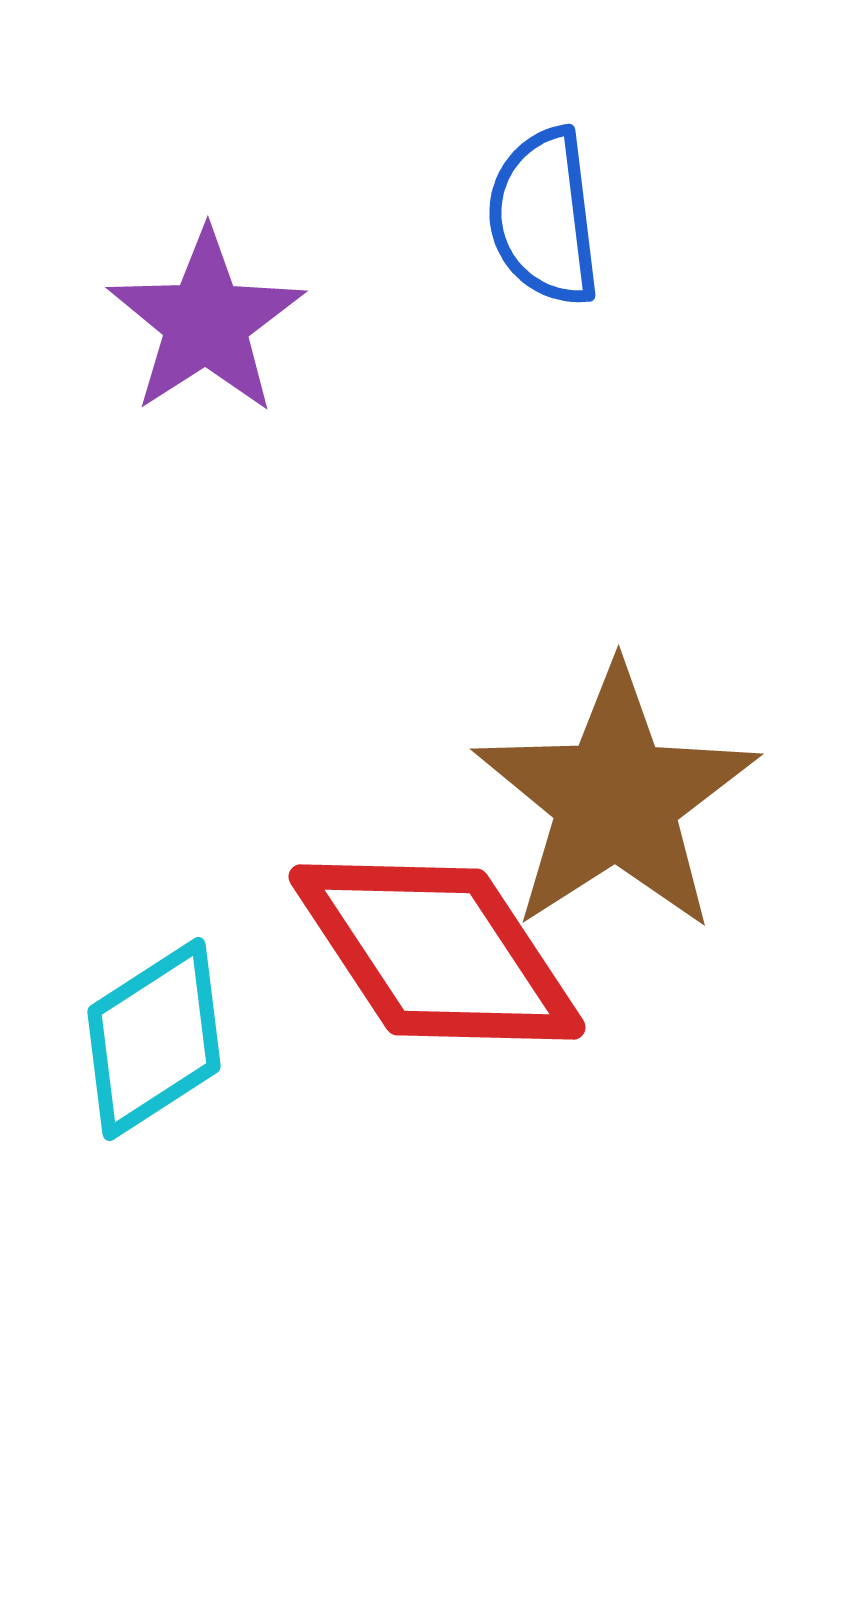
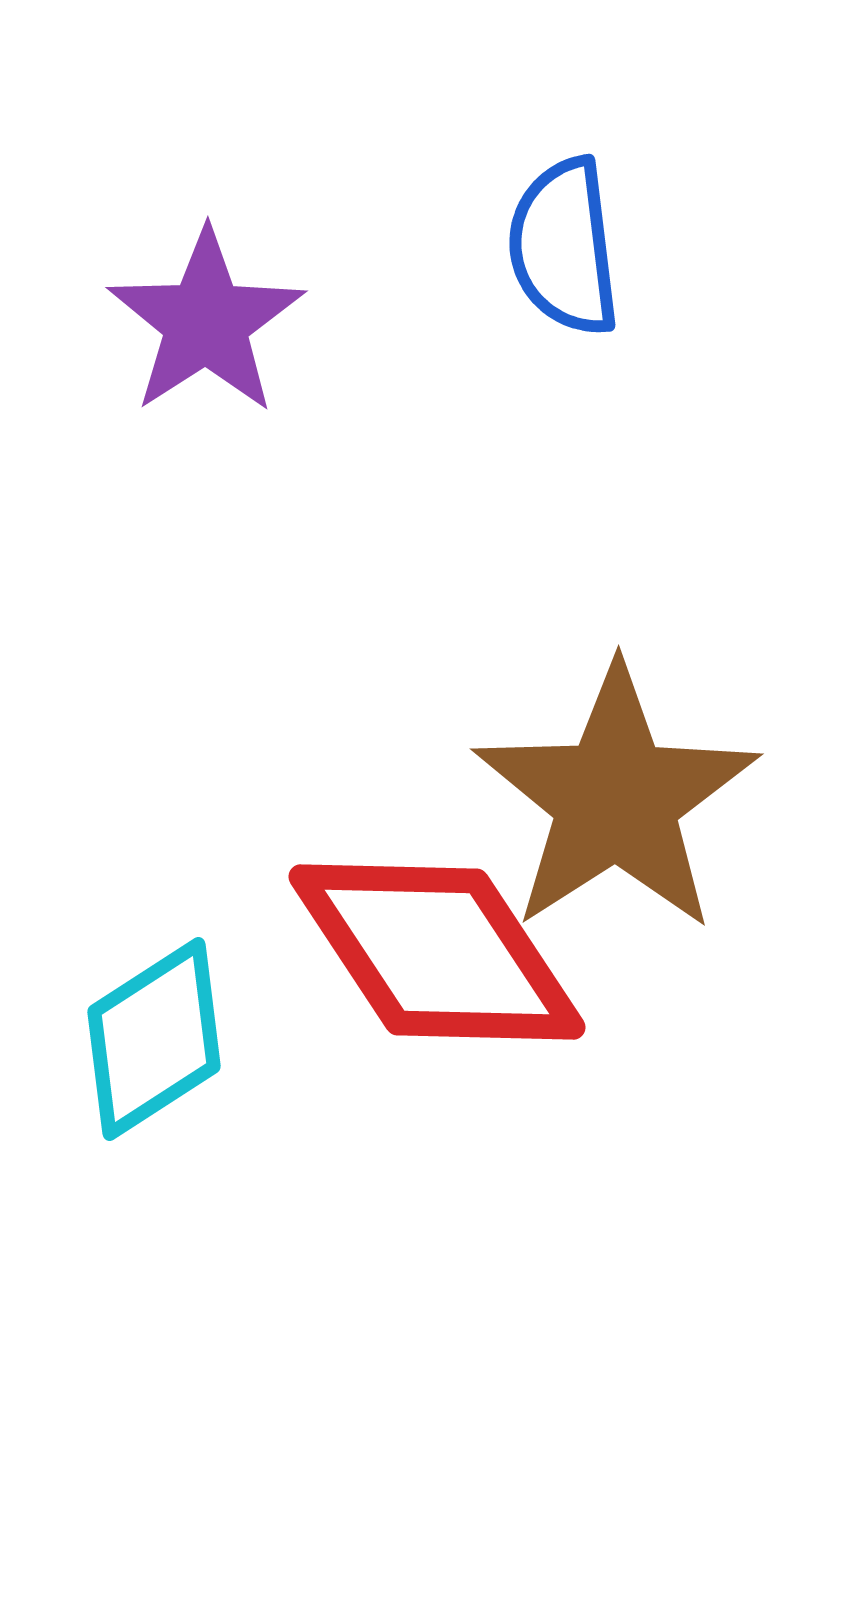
blue semicircle: moved 20 px right, 30 px down
